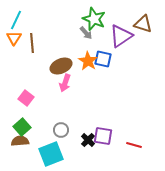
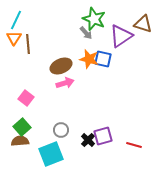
brown line: moved 4 px left, 1 px down
orange star: moved 1 px right, 2 px up; rotated 18 degrees counterclockwise
pink arrow: rotated 126 degrees counterclockwise
purple square: rotated 24 degrees counterclockwise
